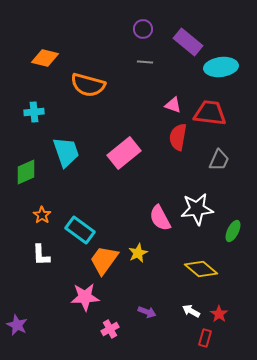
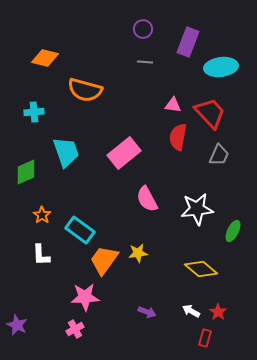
purple rectangle: rotated 72 degrees clockwise
orange semicircle: moved 3 px left, 5 px down
pink triangle: rotated 12 degrees counterclockwise
red trapezoid: rotated 40 degrees clockwise
gray trapezoid: moved 5 px up
pink semicircle: moved 13 px left, 19 px up
yellow star: rotated 18 degrees clockwise
red star: moved 1 px left, 2 px up
pink cross: moved 35 px left
